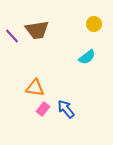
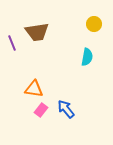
brown trapezoid: moved 2 px down
purple line: moved 7 px down; rotated 21 degrees clockwise
cyan semicircle: rotated 42 degrees counterclockwise
orange triangle: moved 1 px left, 1 px down
pink rectangle: moved 2 px left, 1 px down
